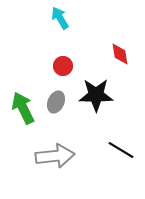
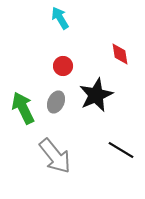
black star: rotated 24 degrees counterclockwise
gray arrow: rotated 57 degrees clockwise
